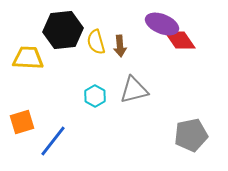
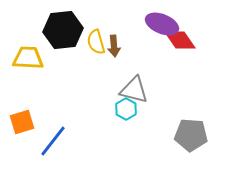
brown arrow: moved 6 px left
gray triangle: rotated 28 degrees clockwise
cyan hexagon: moved 31 px right, 13 px down
gray pentagon: rotated 16 degrees clockwise
